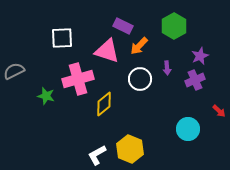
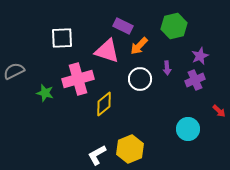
green hexagon: rotated 15 degrees clockwise
green star: moved 1 px left, 3 px up
yellow hexagon: rotated 16 degrees clockwise
